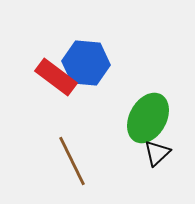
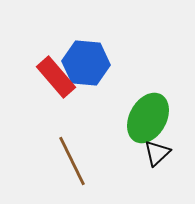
red rectangle: rotated 12 degrees clockwise
